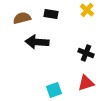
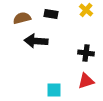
yellow cross: moved 1 px left
black arrow: moved 1 px left, 1 px up
black cross: rotated 14 degrees counterclockwise
red triangle: moved 2 px up
cyan square: rotated 21 degrees clockwise
